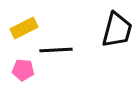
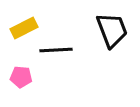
black trapezoid: moved 5 px left; rotated 36 degrees counterclockwise
pink pentagon: moved 2 px left, 7 px down
